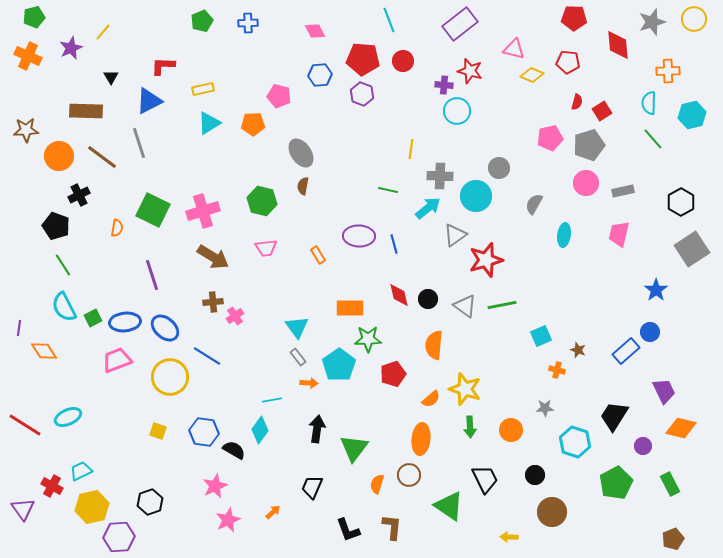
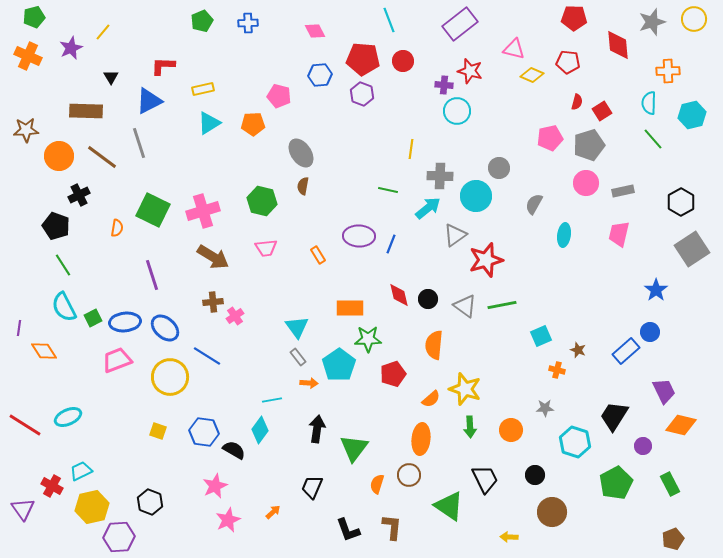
blue line at (394, 244): moved 3 px left; rotated 36 degrees clockwise
orange diamond at (681, 428): moved 3 px up
black hexagon at (150, 502): rotated 20 degrees counterclockwise
